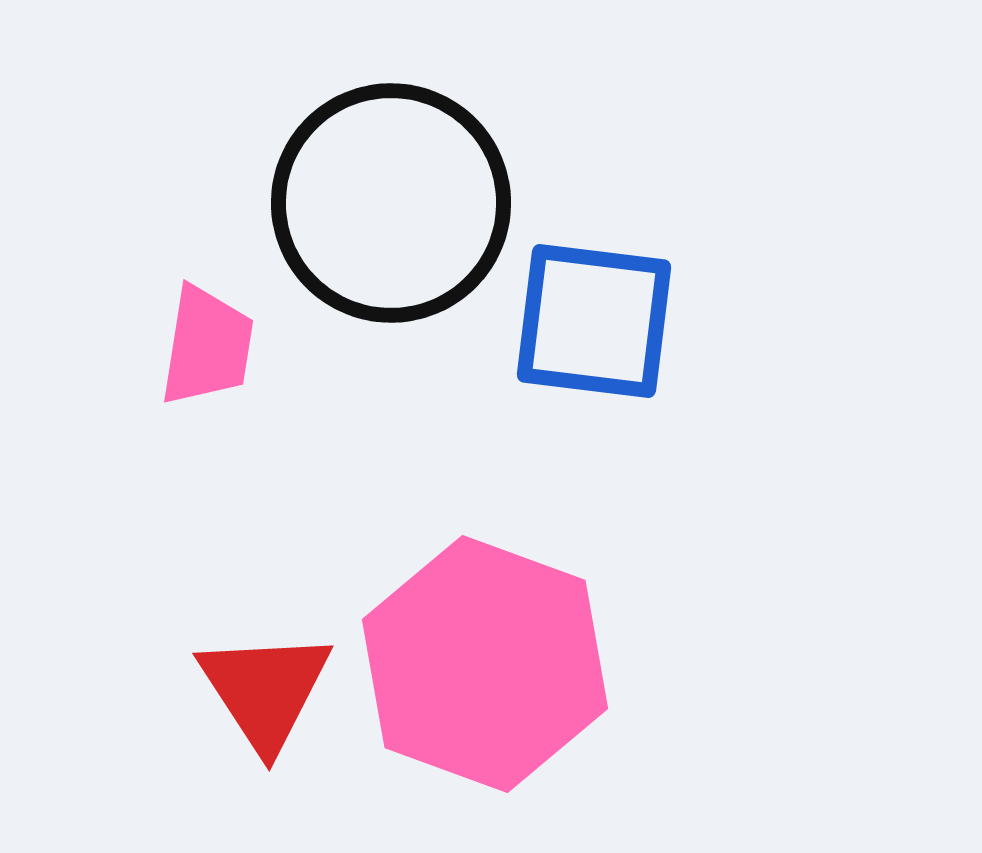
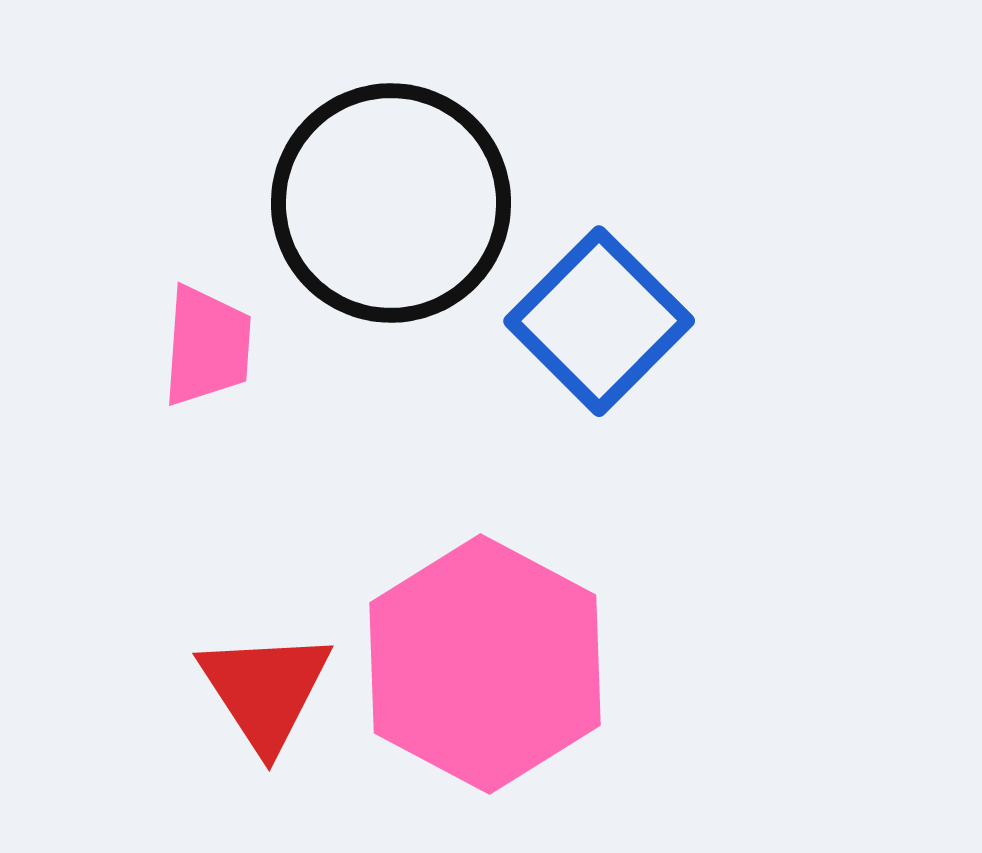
blue square: moved 5 px right; rotated 38 degrees clockwise
pink trapezoid: rotated 5 degrees counterclockwise
pink hexagon: rotated 8 degrees clockwise
